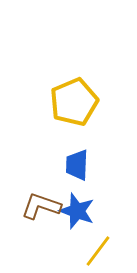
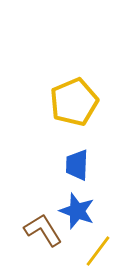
brown L-shape: moved 2 px right, 24 px down; rotated 39 degrees clockwise
